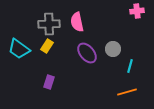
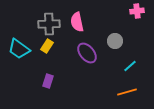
gray circle: moved 2 px right, 8 px up
cyan line: rotated 32 degrees clockwise
purple rectangle: moved 1 px left, 1 px up
